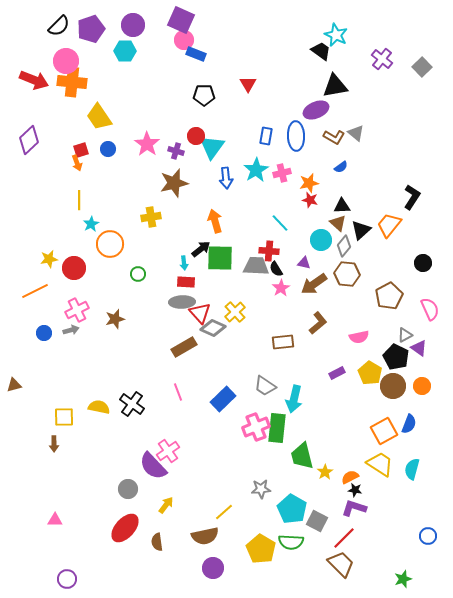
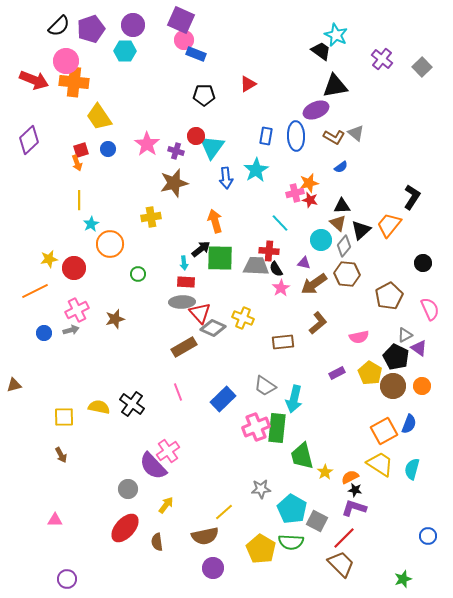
orange cross at (72, 82): moved 2 px right
red triangle at (248, 84): rotated 30 degrees clockwise
pink cross at (282, 173): moved 13 px right, 20 px down
yellow cross at (235, 312): moved 8 px right, 6 px down; rotated 25 degrees counterclockwise
brown arrow at (54, 444): moved 7 px right, 11 px down; rotated 28 degrees counterclockwise
